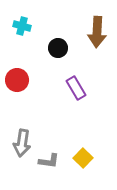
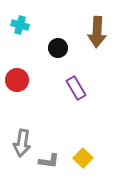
cyan cross: moved 2 px left, 1 px up
